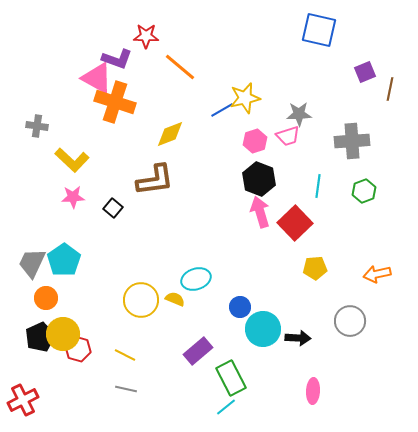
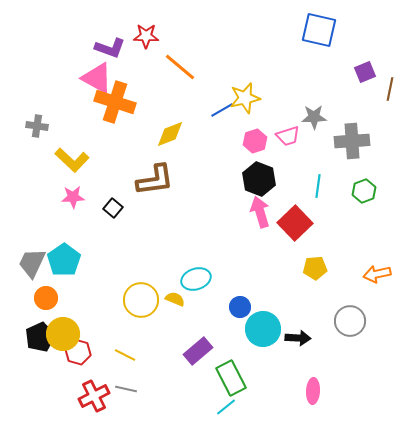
purple L-shape at (117, 59): moved 7 px left, 11 px up
gray star at (299, 114): moved 15 px right, 3 px down
red hexagon at (78, 349): moved 3 px down
red cross at (23, 400): moved 71 px right, 4 px up
